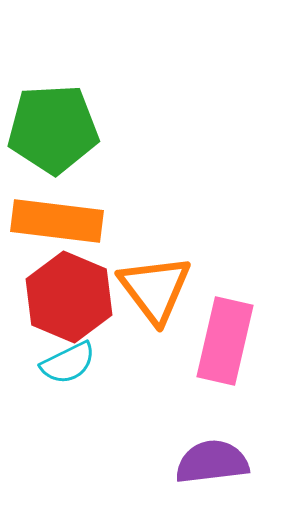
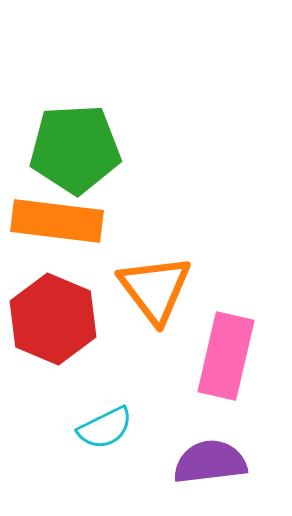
green pentagon: moved 22 px right, 20 px down
red hexagon: moved 16 px left, 22 px down
pink rectangle: moved 1 px right, 15 px down
cyan semicircle: moved 37 px right, 65 px down
purple semicircle: moved 2 px left
